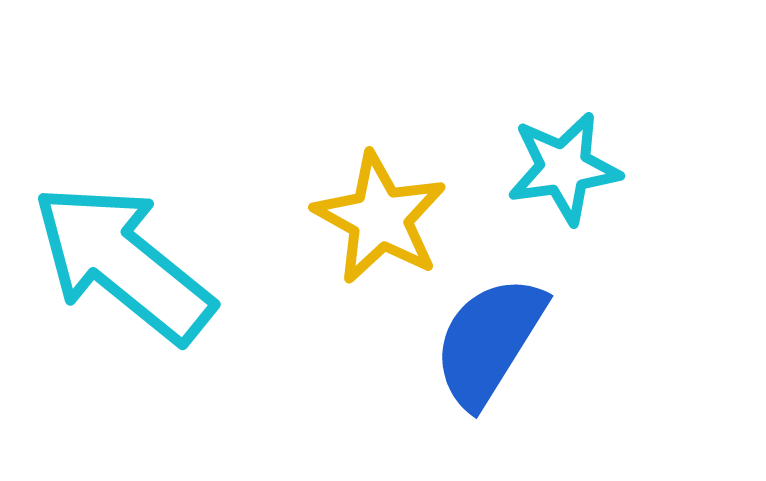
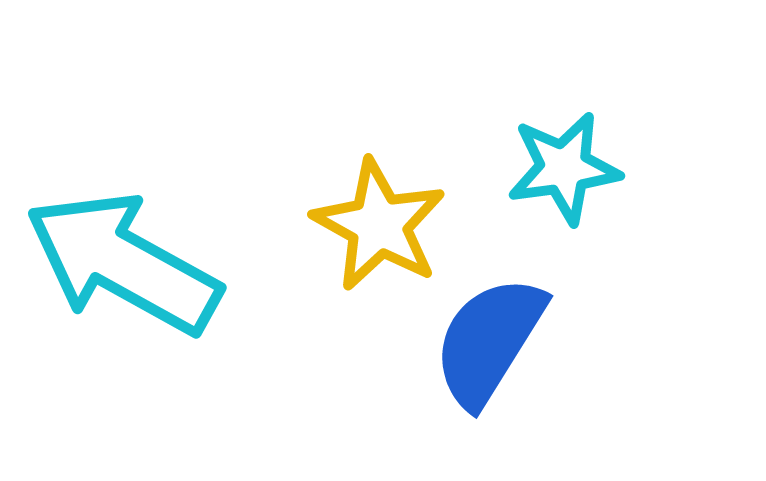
yellow star: moved 1 px left, 7 px down
cyan arrow: rotated 10 degrees counterclockwise
